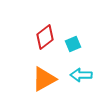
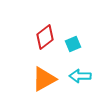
cyan arrow: moved 1 px left, 1 px down
